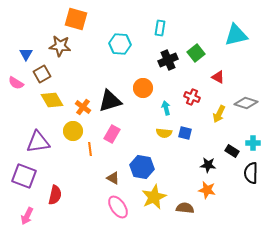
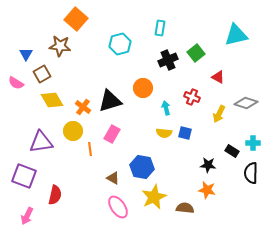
orange square: rotated 25 degrees clockwise
cyan hexagon: rotated 20 degrees counterclockwise
purple triangle: moved 3 px right
